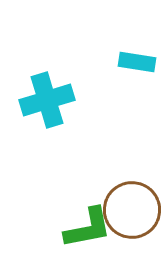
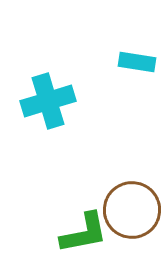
cyan cross: moved 1 px right, 1 px down
green L-shape: moved 4 px left, 5 px down
